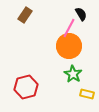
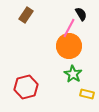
brown rectangle: moved 1 px right
